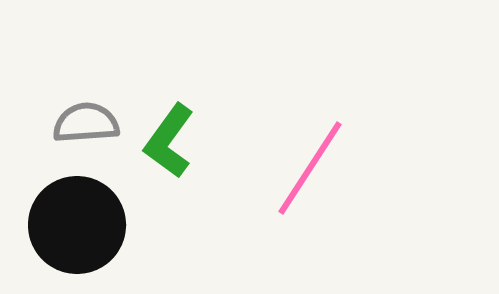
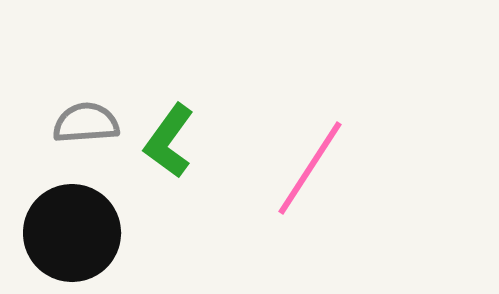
black circle: moved 5 px left, 8 px down
